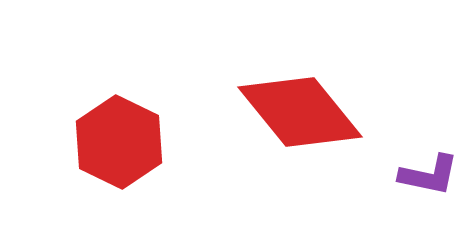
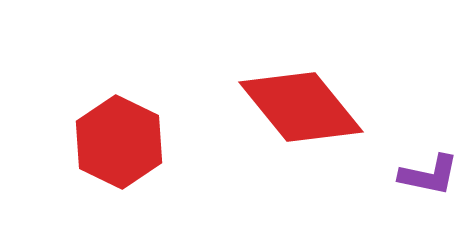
red diamond: moved 1 px right, 5 px up
